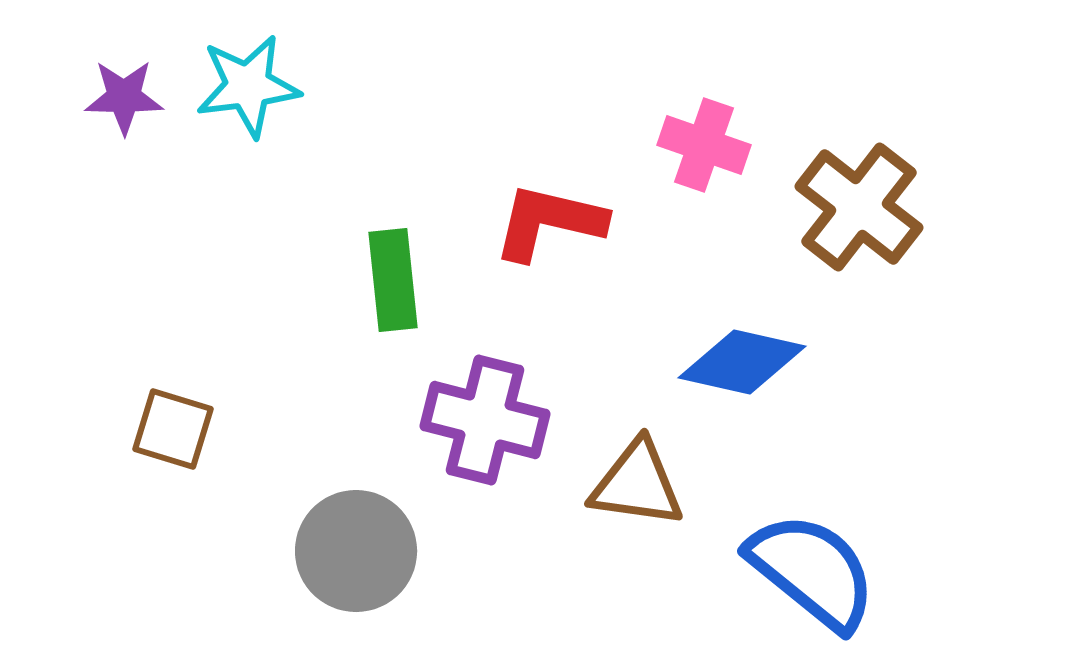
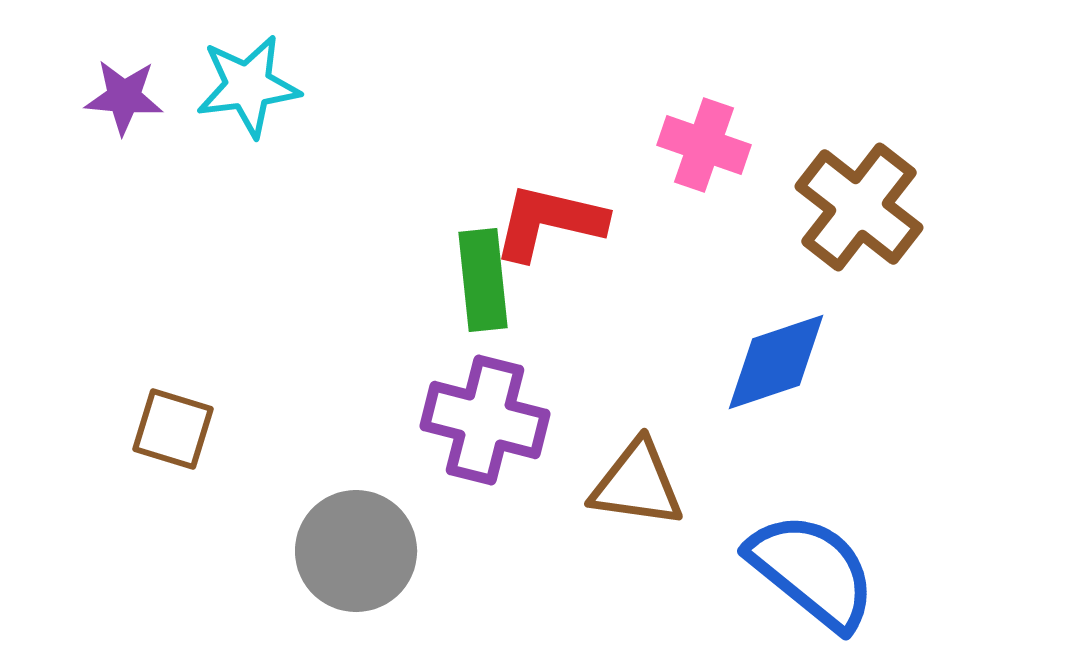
purple star: rotated 4 degrees clockwise
green rectangle: moved 90 px right
blue diamond: moved 34 px right; rotated 31 degrees counterclockwise
